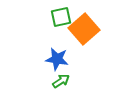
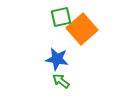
orange square: moved 2 px left
green arrow: rotated 108 degrees counterclockwise
